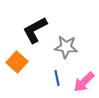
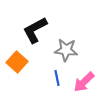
gray star: moved 3 px down
